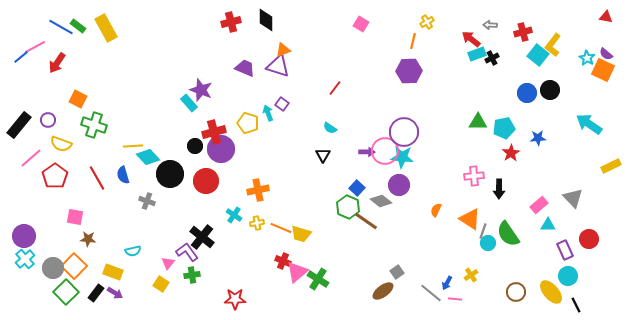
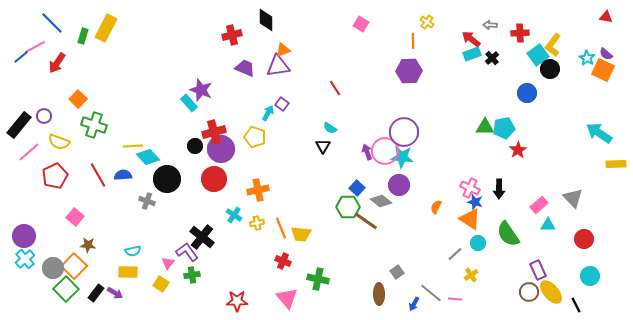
red cross at (231, 22): moved 1 px right, 13 px down
yellow cross at (427, 22): rotated 24 degrees counterclockwise
green rectangle at (78, 26): moved 5 px right, 10 px down; rotated 70 degrees clockwise
blue line at (61, 27): moved 9 px left, 4 px up; rotated 15 degrees clockwise
yellow rectangle at (106, 28): rotated 56 degrees clockwise
red cross at (523, 32): moved 3 px left, 1 px down; rotated 12 degrees clockwise
orange line at (413, 41): rotated 14 degrees counterclockwise
cyan rectangle at (477, 54): moved 5 px left
cyan square at (538, 55): rotated 15 degrees clockwise
black cross at (492, 58): rotated 16 degrees counterclockwise
purple triangle at (278, 66): rotated 25 degrees counterclockwise
red line at (335, 88): rotated 70 degrees counterclockwise
black circle at (550, 90): moved 21 px up
orange square at (78, 99): rotated 18 degrees clockwise
cyan arrow at (268, 113): rotated 49 degrees clockwise
purple circle at (48, 120): moved 4 px left, 4 px up
green triangle at (478, 122): moved 7 px right, 5 px down
yellow pentagon at (248, 123): moved 7 px right, 14 px down
cyan arrow at (589, 124): moved 10 px right, 9 px down
blue star at (538, 138): moved 63 px left, 64 px down; rotated 21 degrees clockwise
yellow semicircle at (61, 144): moved 2 px left, 2 px up
purple arrow at (367, 152): rotated 112 degrees counterclockwise
red star at (511, 153): moved 7 px right, 3 px up
black triangle at (323, 155): moved 9 px up
pink line at (31, 158): moved 2 px left, 6 px up
yellow rectangle at (611, 166): moved 5 px right, 2 px up; rotated 24 degrees clockwise
black circle at (170, 174): moved 3 px left, 5 px down
blue semicircle at (123, 175): rotated 102 degrees clockwise
red pentagon at (55, 176): rotated 10 degrees clockwise
pink cross at (474, 176): moved 4 px left, 12 px down; rotated 30 degrees clockwise
red line at (97, 178): moved 1 px right, 3 px up
red circle at (206, 181): moved 8 px right, 2 px up
green hexagon at (348, 207): rotated 25 degrees counterclockwise
orange semicircle at (436, 210): moved 3 px up
pink square at (75, 217): rotated 30 degrees clockwise
orange line at (281, 228): rotated 45 degrees clockwise
gray line at (483, 231): moved 28 px left, 23 px down; rotated 28 degrees clockwise
yellow trapezoid at (301, 234): rotated 10 degrees counterclockwise
brown star at (88, 239): moved 6 px down
red circle at (589, 239): moved 5 px left
cyan circle at (488, 243): moved 10 px left
purple rectangle at (565, 250): moved 27 px left, 20 px down
yellow rectangle at (113, 272): moved 15 px right; rotated 18 degrees counterclockwise
pink triangle at (297, 272): moved 10 px left, 26 px down; rotated 30 degrees counterclockwise
cyan circle at (568, 276): moved 22 px right
green cross at (318, 279): rotated 20 degrees counterclockwise
blue arrow at (447, 283): moved 33 px left, 21 px down
brown ellipse at (383, 291): moved 4 px left, 3 px down; rotated 55 degrees counterclockwise
green square at (66, 292): moved 3 px up
brown circle at (516, 292): moved 13 px right
red star at (235, 299): moved 2 px right, 2 px down
